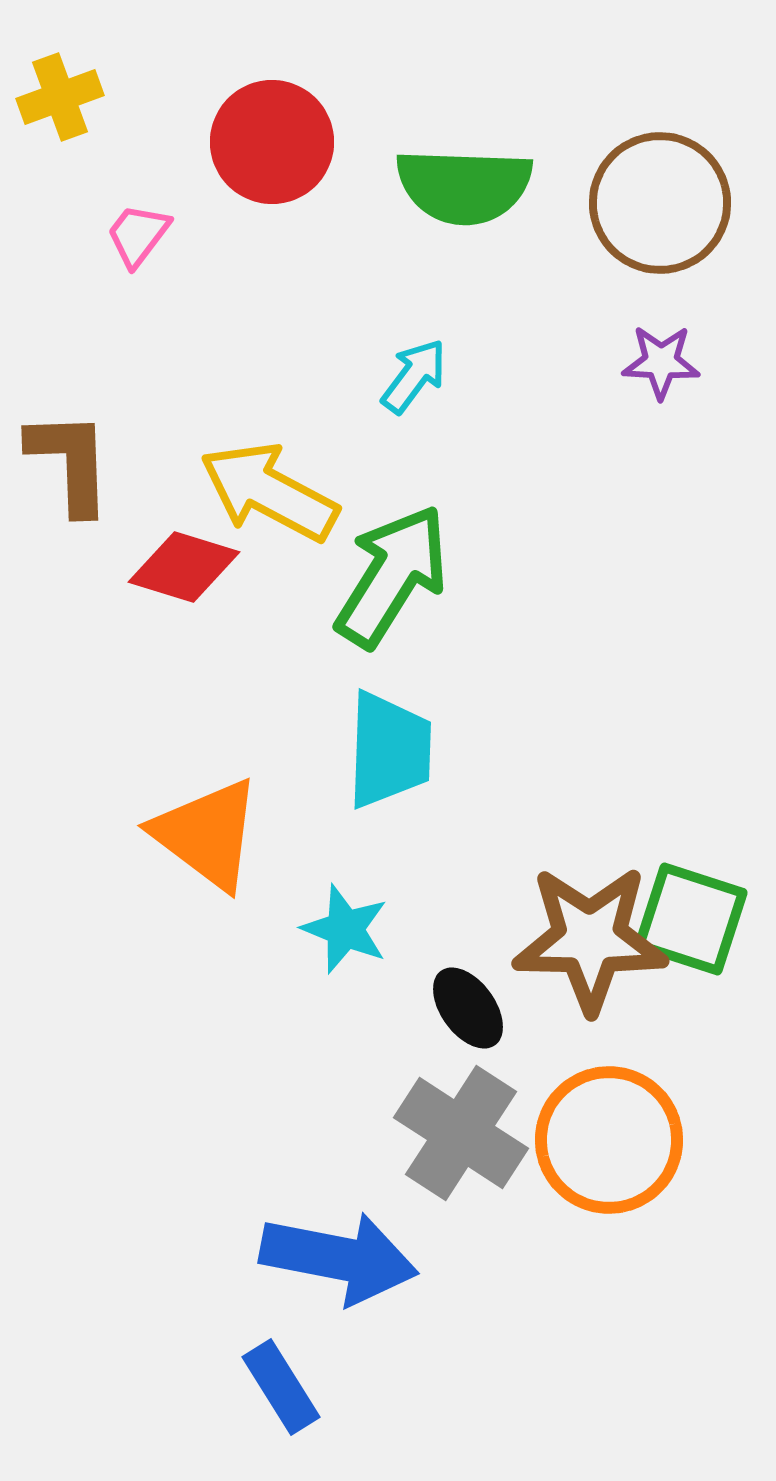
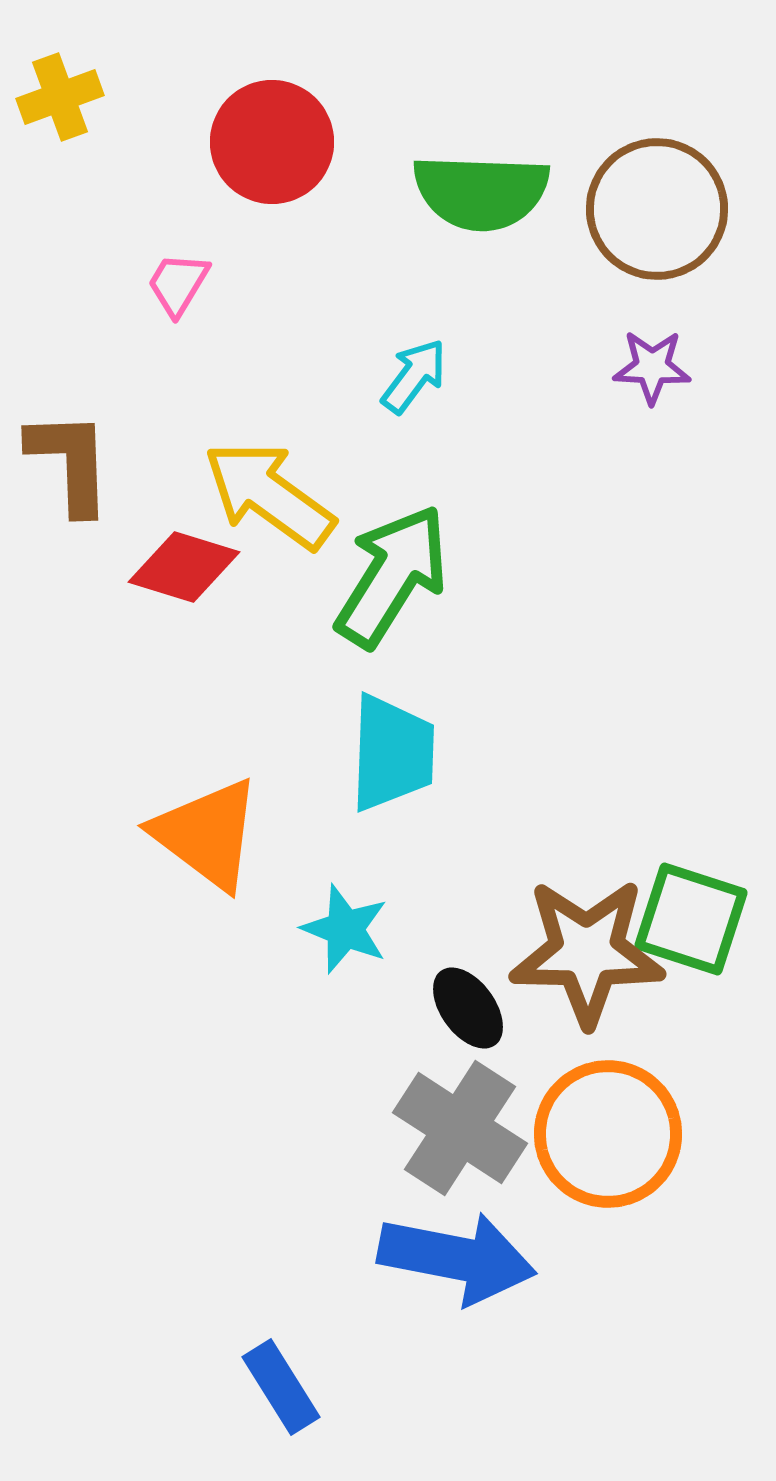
green semicircle: moved 17 px right, 6 px down
brown circle: moved 3 px left, 6 px down
pink trapezoid: moved 40 px right, 49 px down; rotated 6 degrees counterclockwise
purple star: moved 9 px left, 5 px down
yellow arrow: moved 3 px down; rotated 8 degrees clockwise
cyan trapezoid: moved 3 px right, 3 px down
brown star: moved 3 px left, 13 px down
gray cross: moved 1 px left, 5 px up
orange circle: moved 1 px left, 6 px up
blue arrow: moved 118 px right
